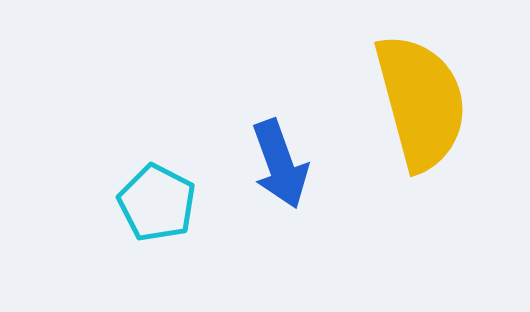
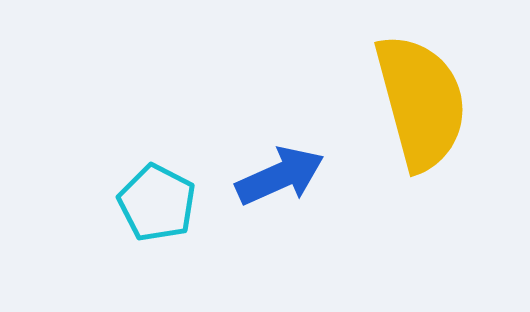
blue arrow: moved 12 px down; rotated 94 degrees counterclockwise
